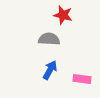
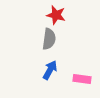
red star: moved 7 px left
gray semicircle: rotated 95 degrees clockwise
